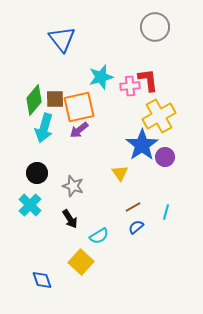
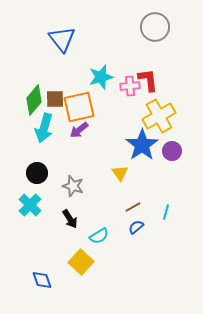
purple circle: moved 7 px right, 6 px up
